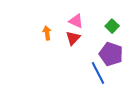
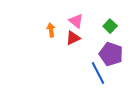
pink triangle: rotated 14 degrees clockwise
green square: moved 2 px left
orange arrow: moved 4 px right, 3 px up
red triangle: rotated 21 degrees clockwise
